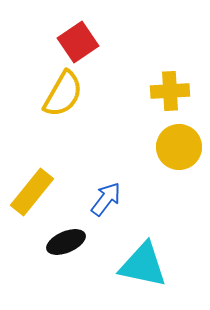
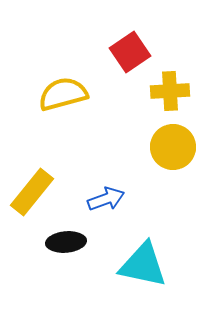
red square: moved 52 px right, 10 px down
yellow semicircle: rotated 135 degrees counterclockwise
yellow circle: moved 6 px left
blue arrow: rotated 33 degrees clockwise
black ellipse: rotated 18 degrees clockwise
